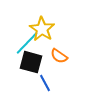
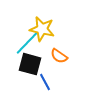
yellow star: rotated 20 degrees counterclockwise
black square: moved 1 px left, 2 px down
blue line: moved 1 px up
